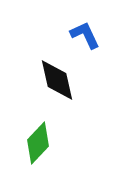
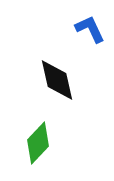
blue L-shape: moved 5 px right, 6 px up
